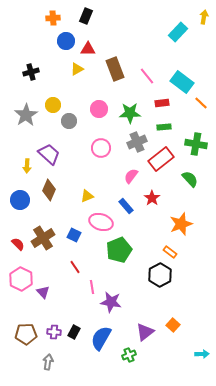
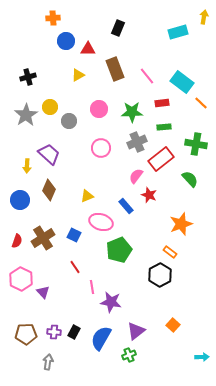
black rectangle at (86, 16): moved 32 px right, 12 px down
cyan rectangle at (178, 32): rotated 30 degrees clockwise
yellow triangle at (77, 69): moved 1 px right, 6 px down
black cross at (31, 72): moved 3 px left, 5 px down
yellow circle at (53, 105): moved 3 px left, 2 px down
green star at (130, 113): moved 2 px right, 1 px up
pink semicircle at (131, 176): moved 5 px right
red star at (152, 198): moved 3 px left, 3 px up; rotated 14 degrees counterclockwise
red semicircle at (18, 244): moved 1 px left, 3 px up; rotated 64 degrees clockwise
purple triangle at (145, 332): moved 9 px left, 1 px up
cyan arrow at (202, 354): moved 3 px down
